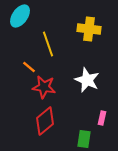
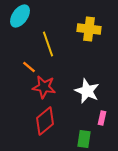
white star: moved 11 px down
